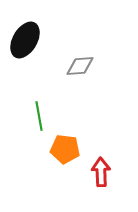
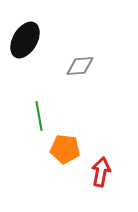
red arrow: rotated 12 degrees clockwise
